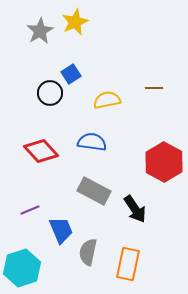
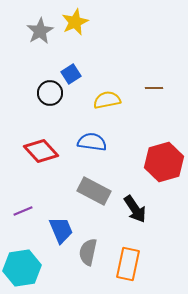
red hexagon: rotated 15 degrees clockwise
purple line: moved 7 px left, 1 px down
cyan hexagon: rotated 9 degrees clockwise
